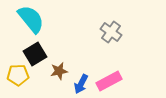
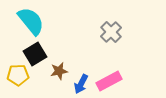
cyan semicircle: moved 2 px down
gray cross: rotated 10 degrees clockwise
